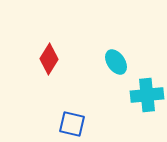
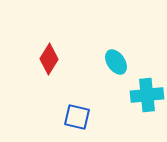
blue square: moved 5 px right, 7 px up
